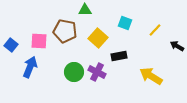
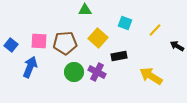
brown pentagon: moved 12 px down; rotated 15 degrees counterclockwise
